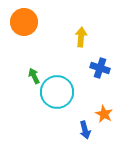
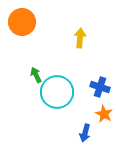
orange circle: moved 2 px left
yellow arrow: moved 1 px left, 1 px down
blue cross: moved 19 px down
green arrow: moved 2 px right, 1 px up
blue arrow: moved 3 px down; rotated 30 degrees clockwise
